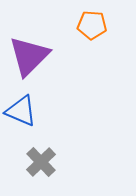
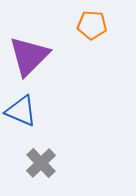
gray cross: moved 1 px down
